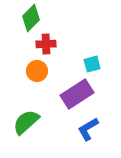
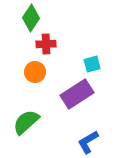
green diamond: rotated 12 degrees counterclockwise
orange circle: moved 2 px left, 1 px down
blue L-shape: moved 13 px down
